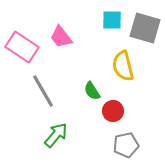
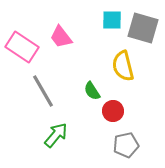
gray square: moved 2 px left
